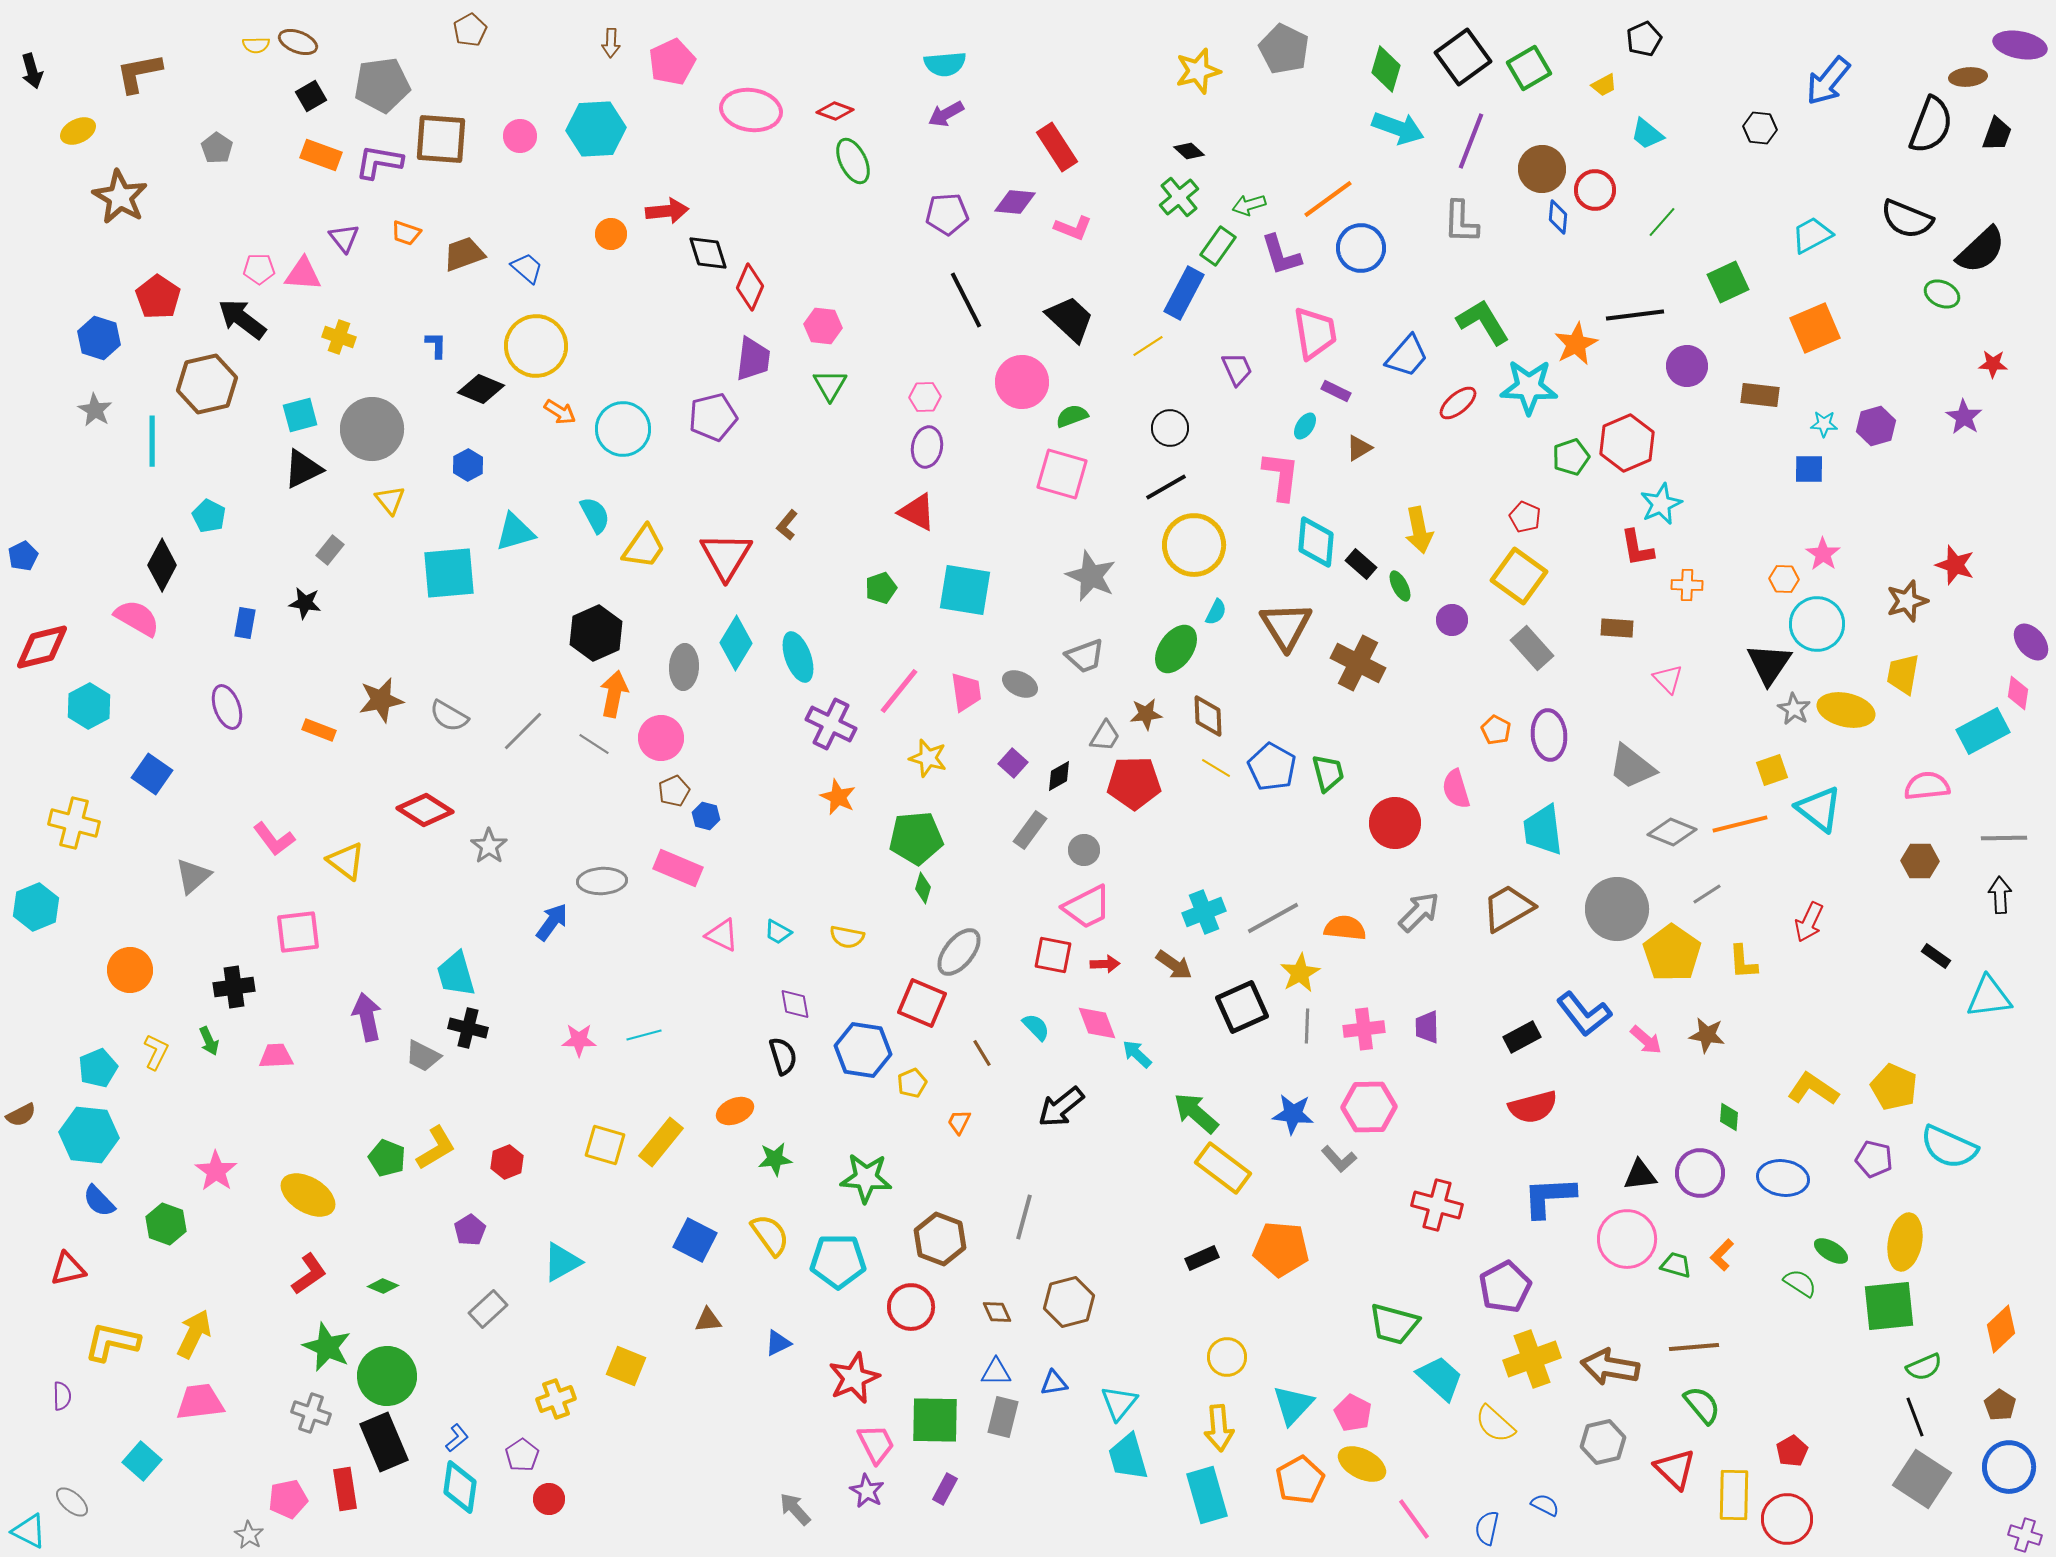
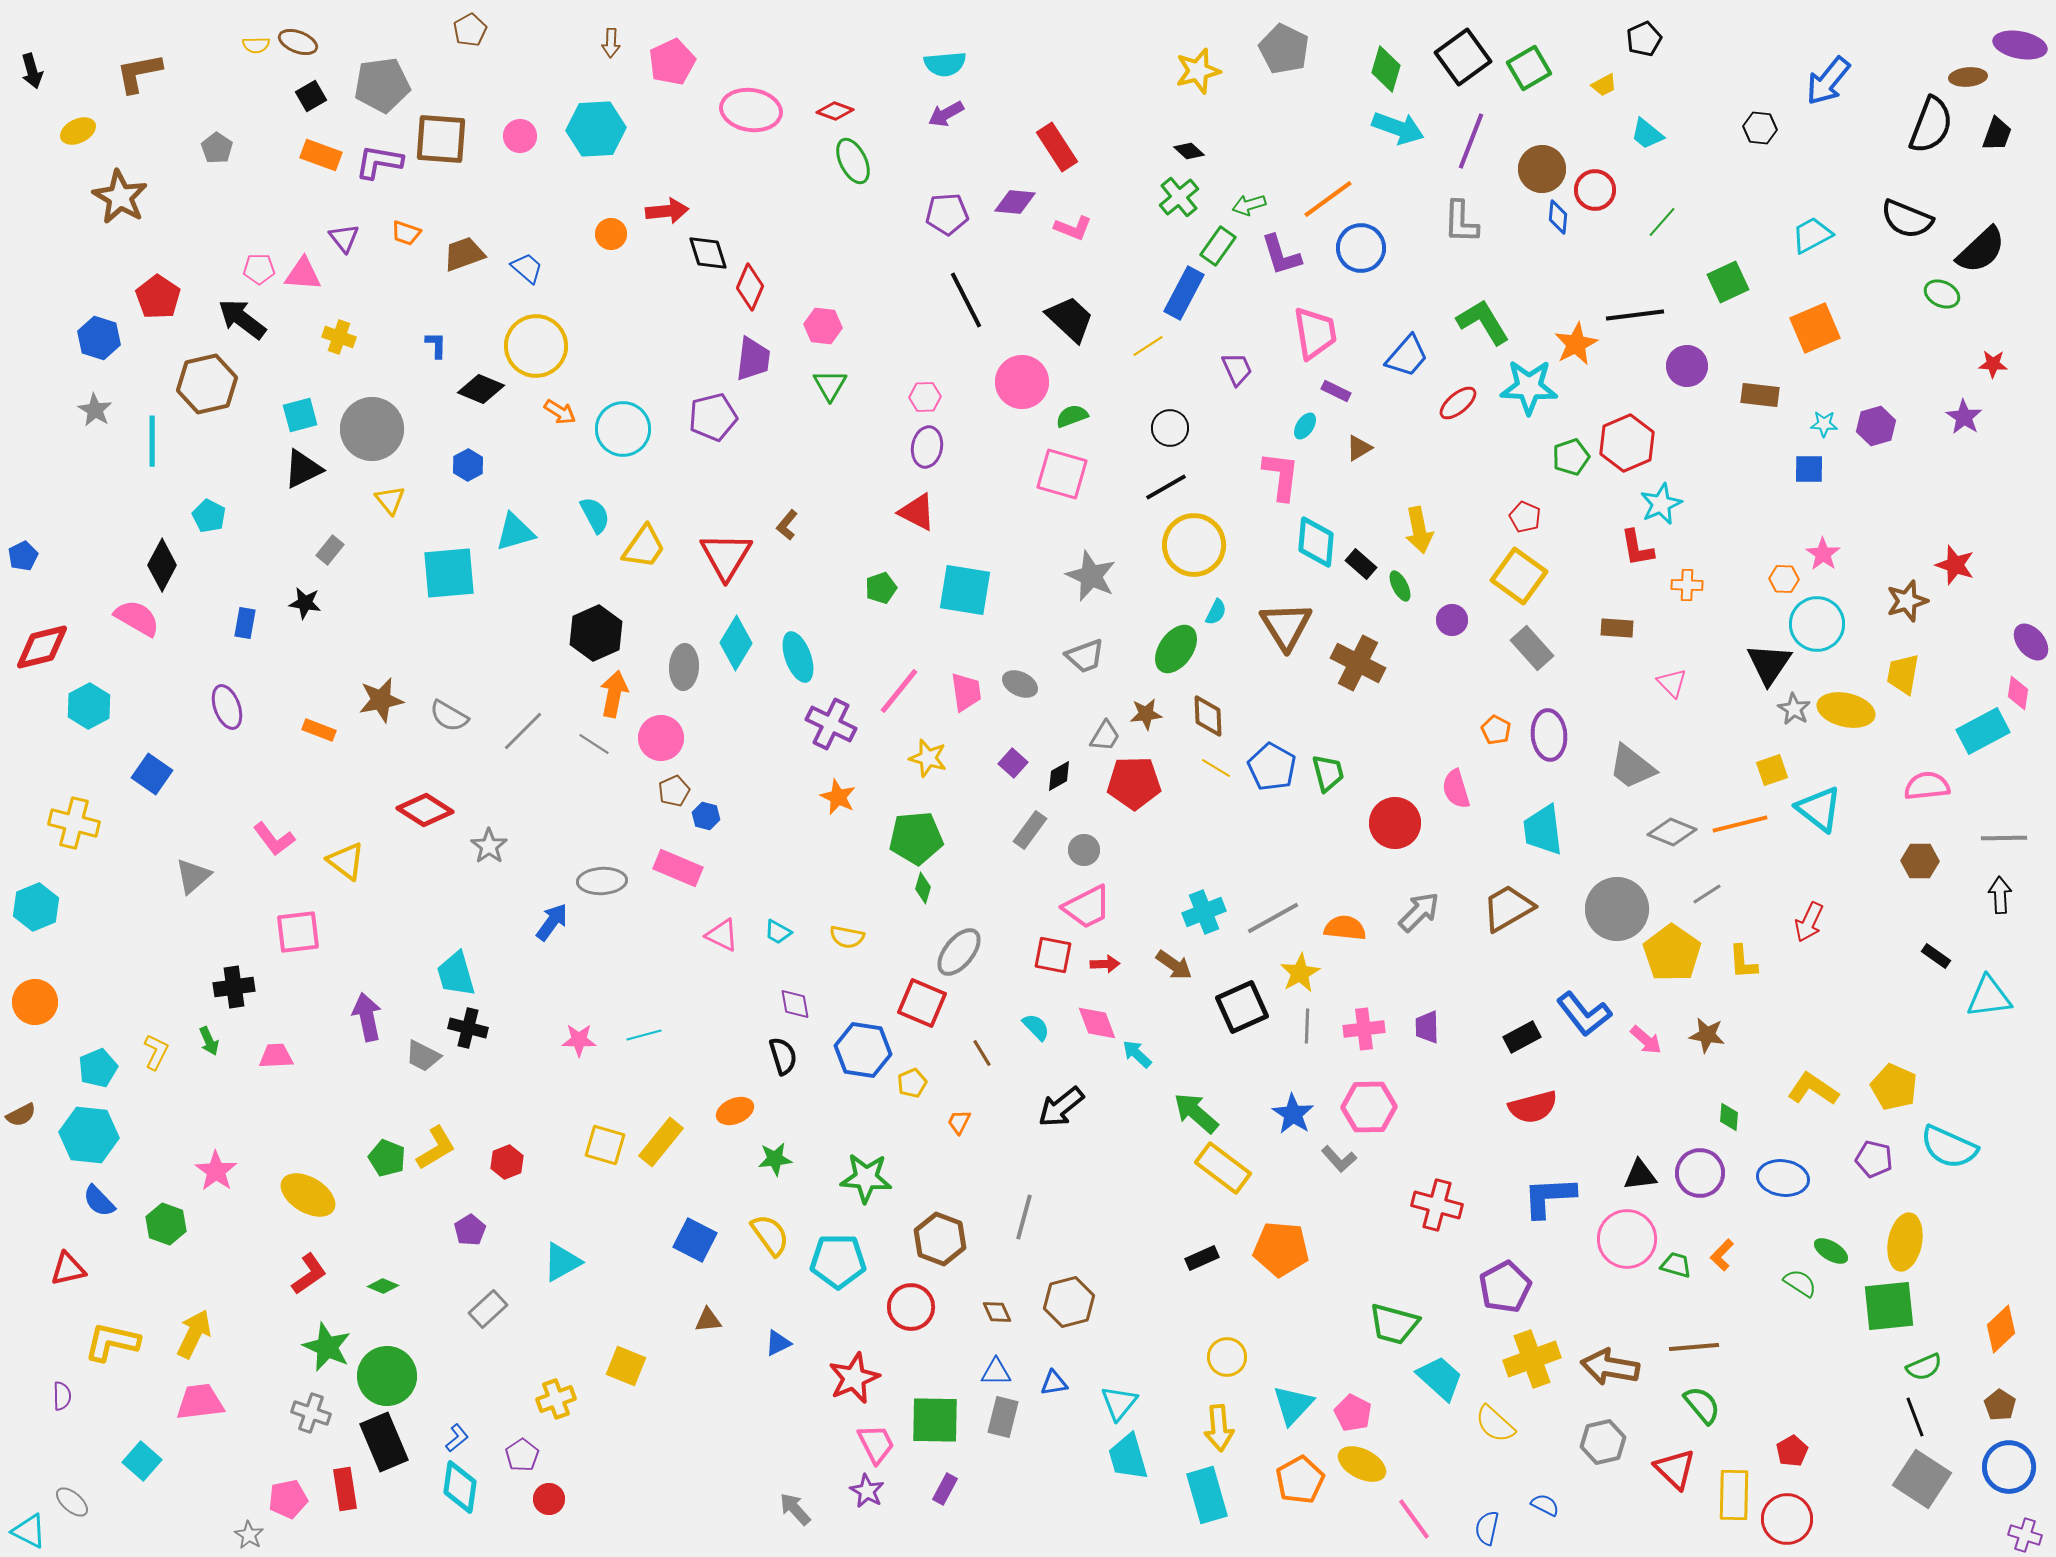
pink triangle at (1668, 679): moved 4 px right, 4 px down
orange circle at (130, 970): moved 95 px left, 32 px down
blue star at (1293, 1114): rotated 27 degrees clockwise
